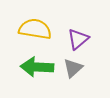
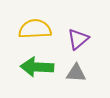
yellow semicircle: rotated 12 degrees counterclockwise
gray triangle: moved 3 px right, 5 px down; rotated 45 degrees clockwise
